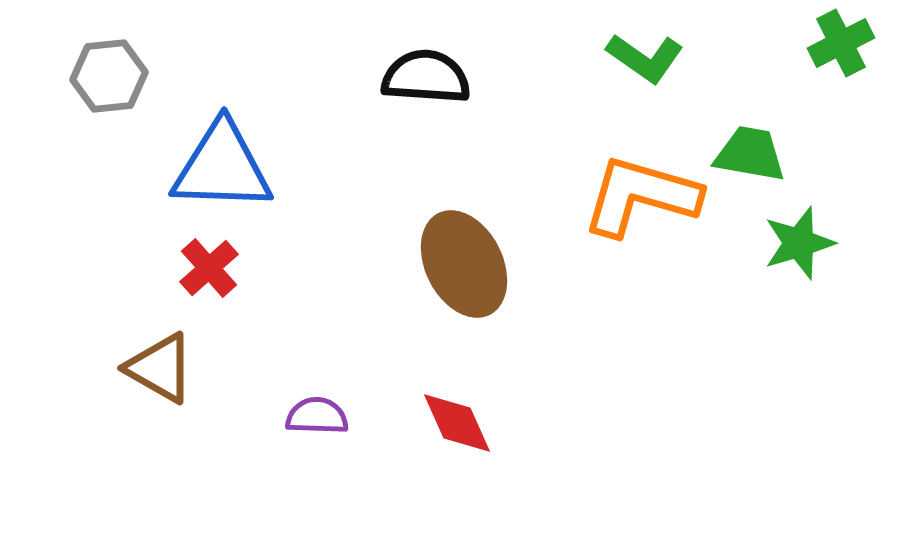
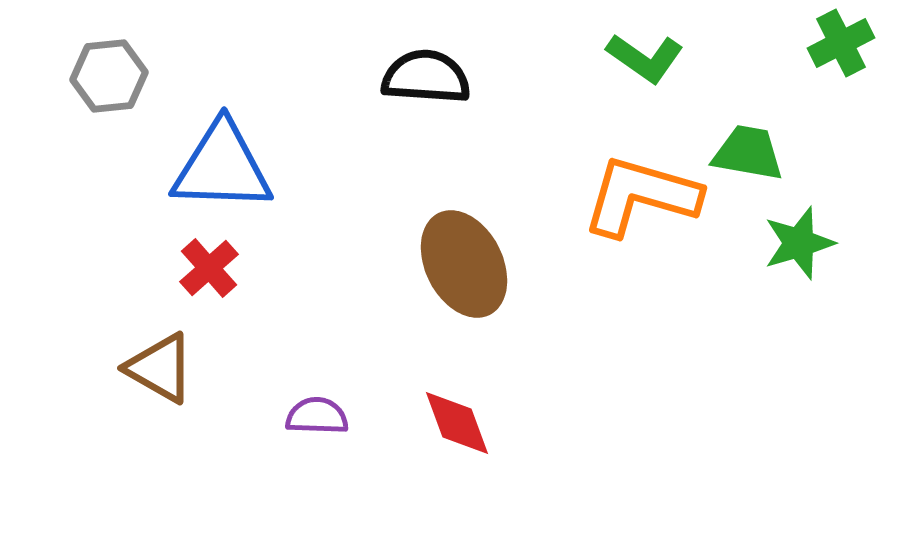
green trapezoid: moved 2 px left, 1 px up
red diamond: rotated 4 degrees clockwise
